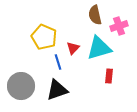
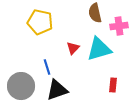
brown semicircle: moved 2 px up
pink cross: rotated 12 degrees clockwise
yellow pentagon: moved 4 px left, 15 px up; rotated 10 degrees counterclockwise
cyan triangle: moved 1 px down
blue line: moved 11 px left, 5 px down
red rectangle: moved 4 px right, 9 px down
